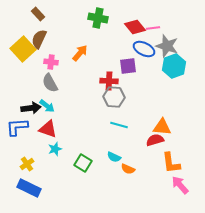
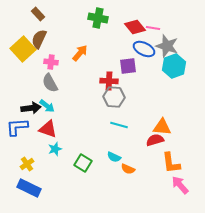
pink line: rotated 16 degrees clockwise
